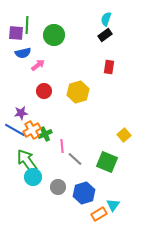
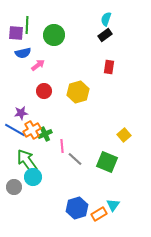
gray circle: moved 44 px left
blue hexagon: moved 7 px left, 15 px down
